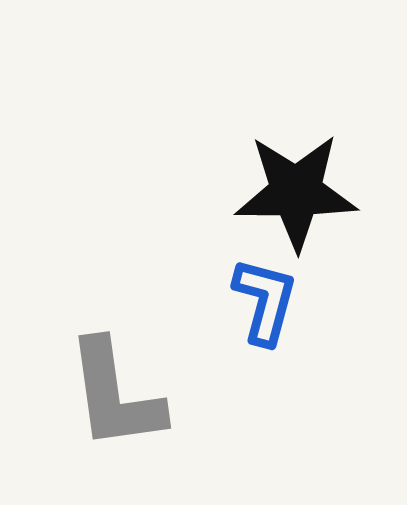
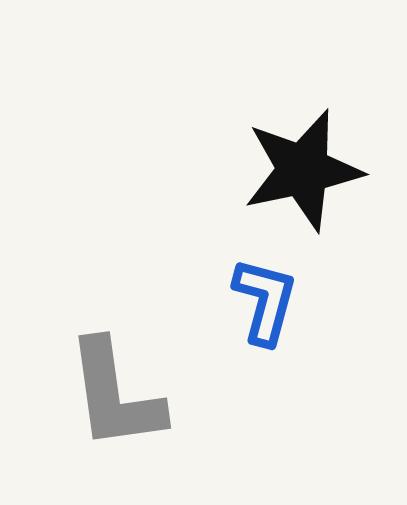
black star: moved 7 px right, 22 px up; rotated 12 degrees counterclockwise
